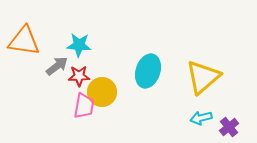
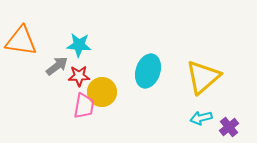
orange triangle: moved 3 px left
